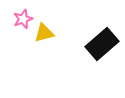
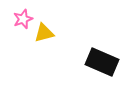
black rectangle: moved 18 px down; rotated 64 degrees clockwise
